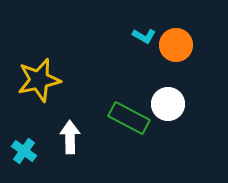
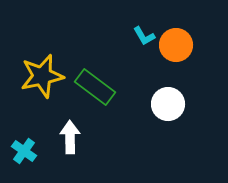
cyan L-shape: rotated 30 degrees clockwise
yellow star: moved 3 px right, 4 px up
green rectangle: moved 34 px left, 31 px up; rotated 9 degrees clockwise
